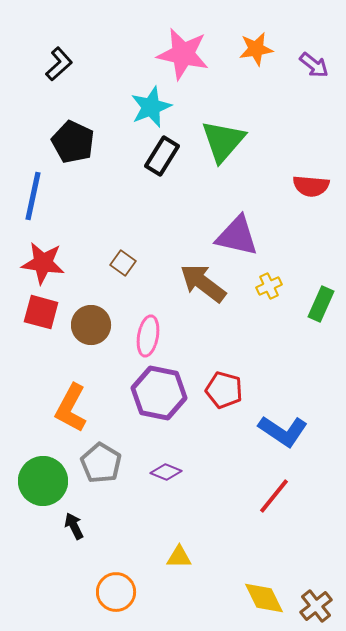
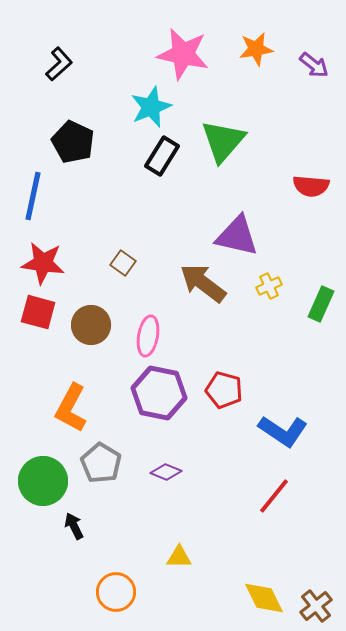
red square: moved 3 px left
